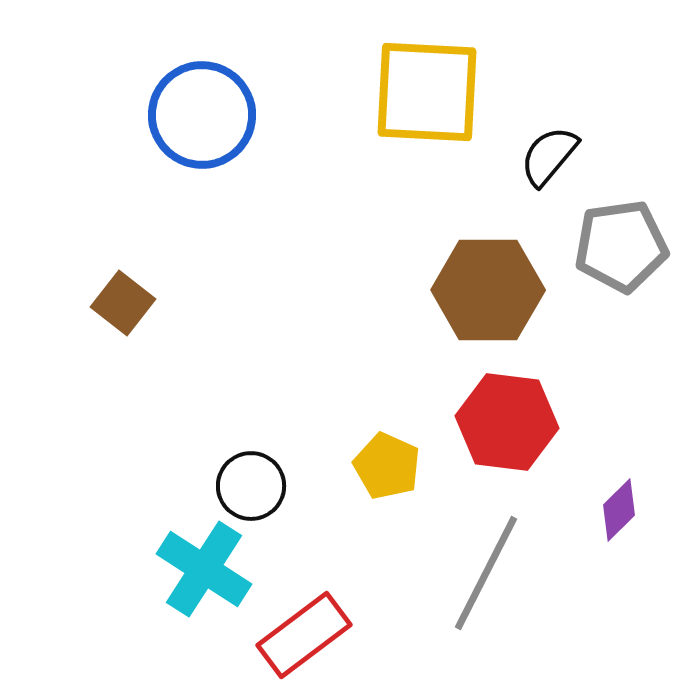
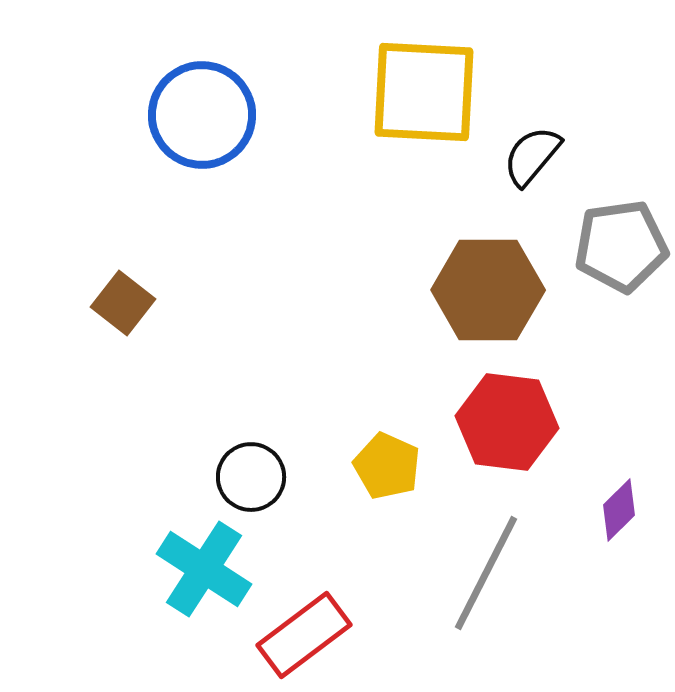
yellow square: moved 3 px left
black semicircle: moved 17 px left
black circle: moved 9 px up
